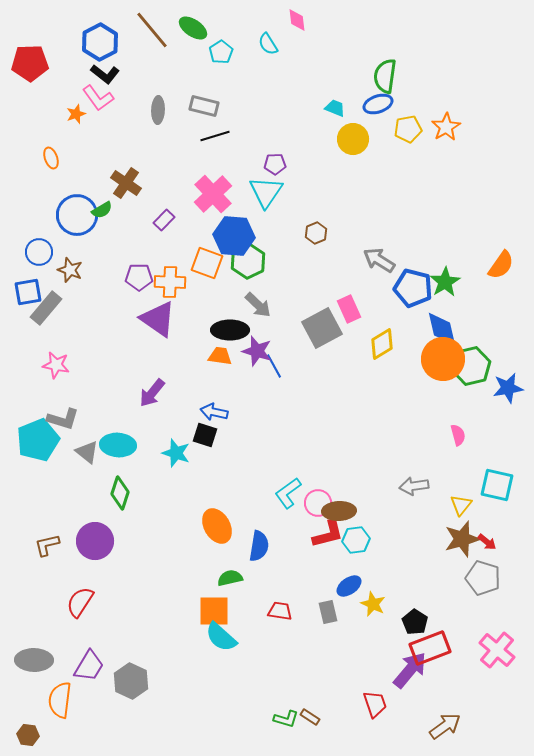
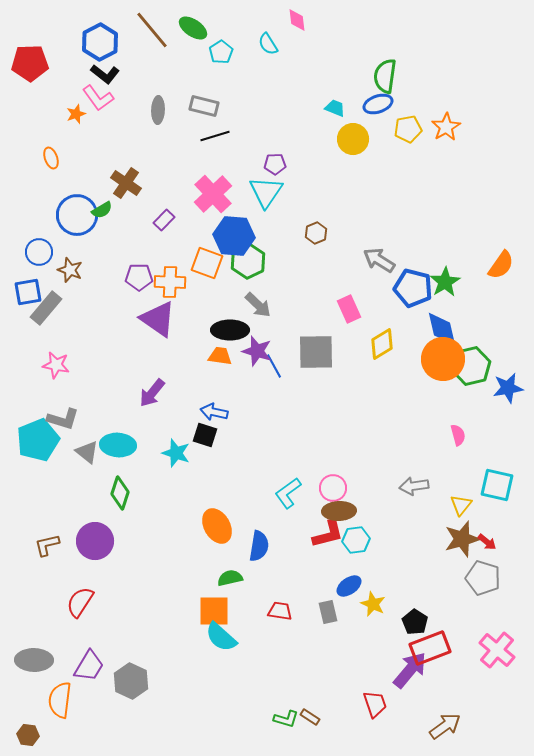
gray square at (322, 328): moved 6 px left, 24 px down; rotated 27 degrees clockwise
pink circle at (318, 503): moved 15 px right, 15 px up
